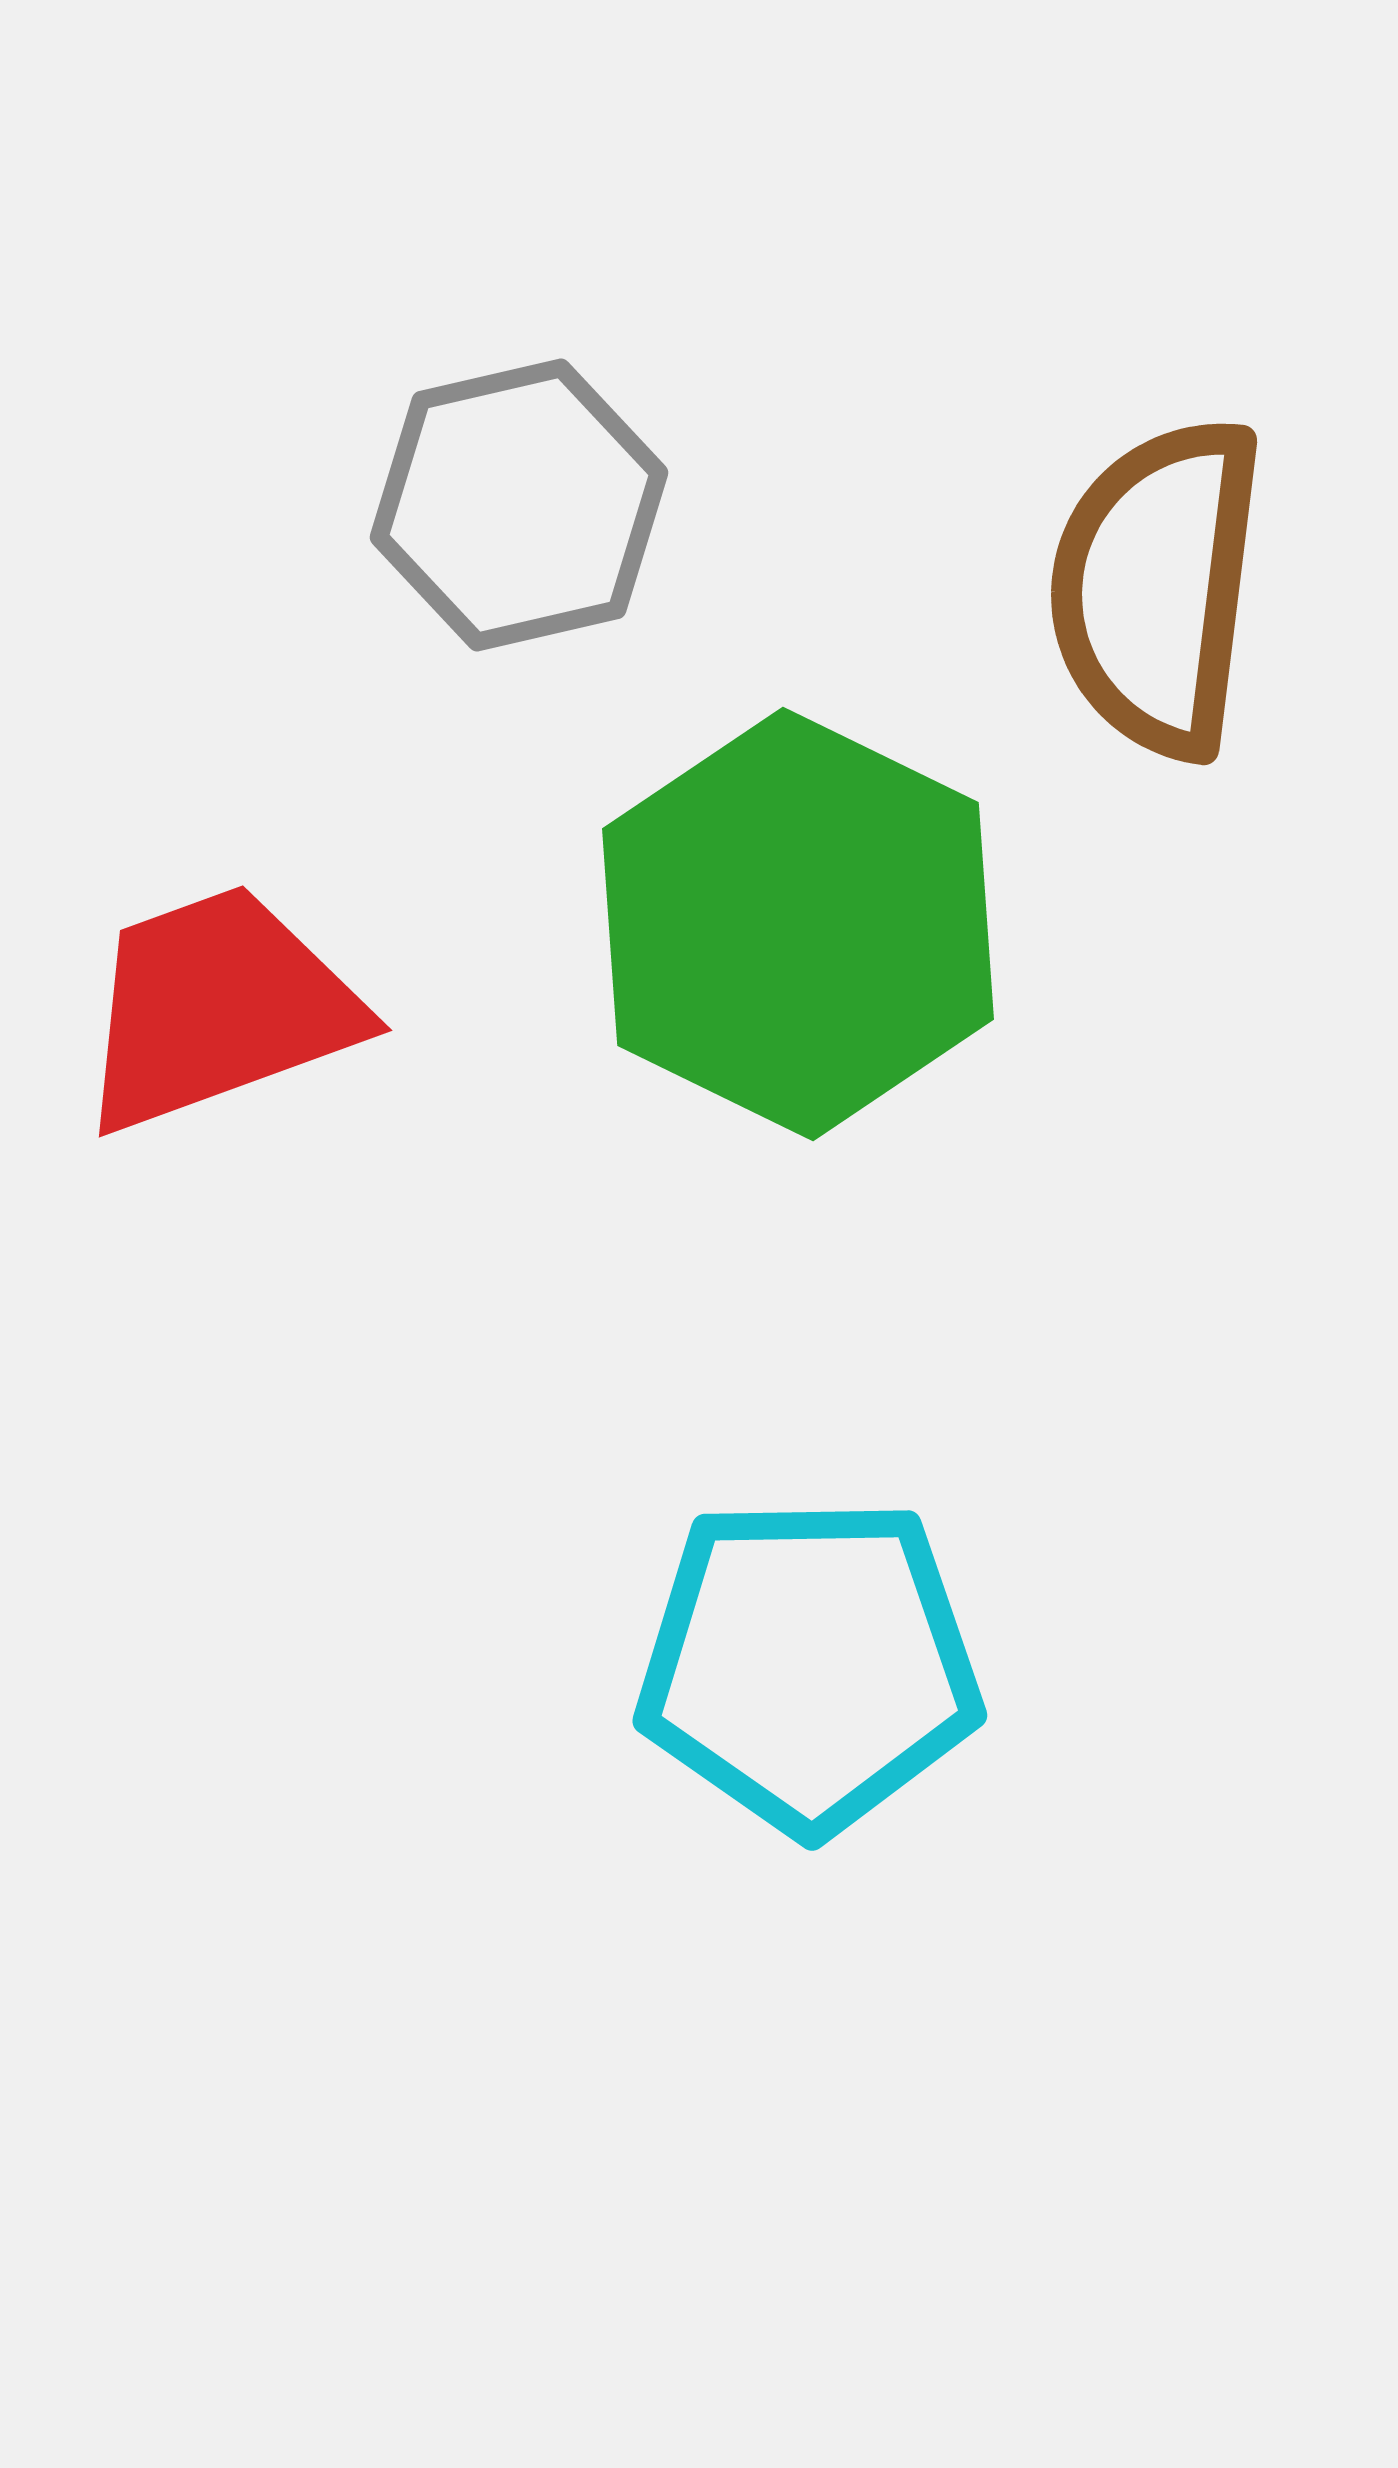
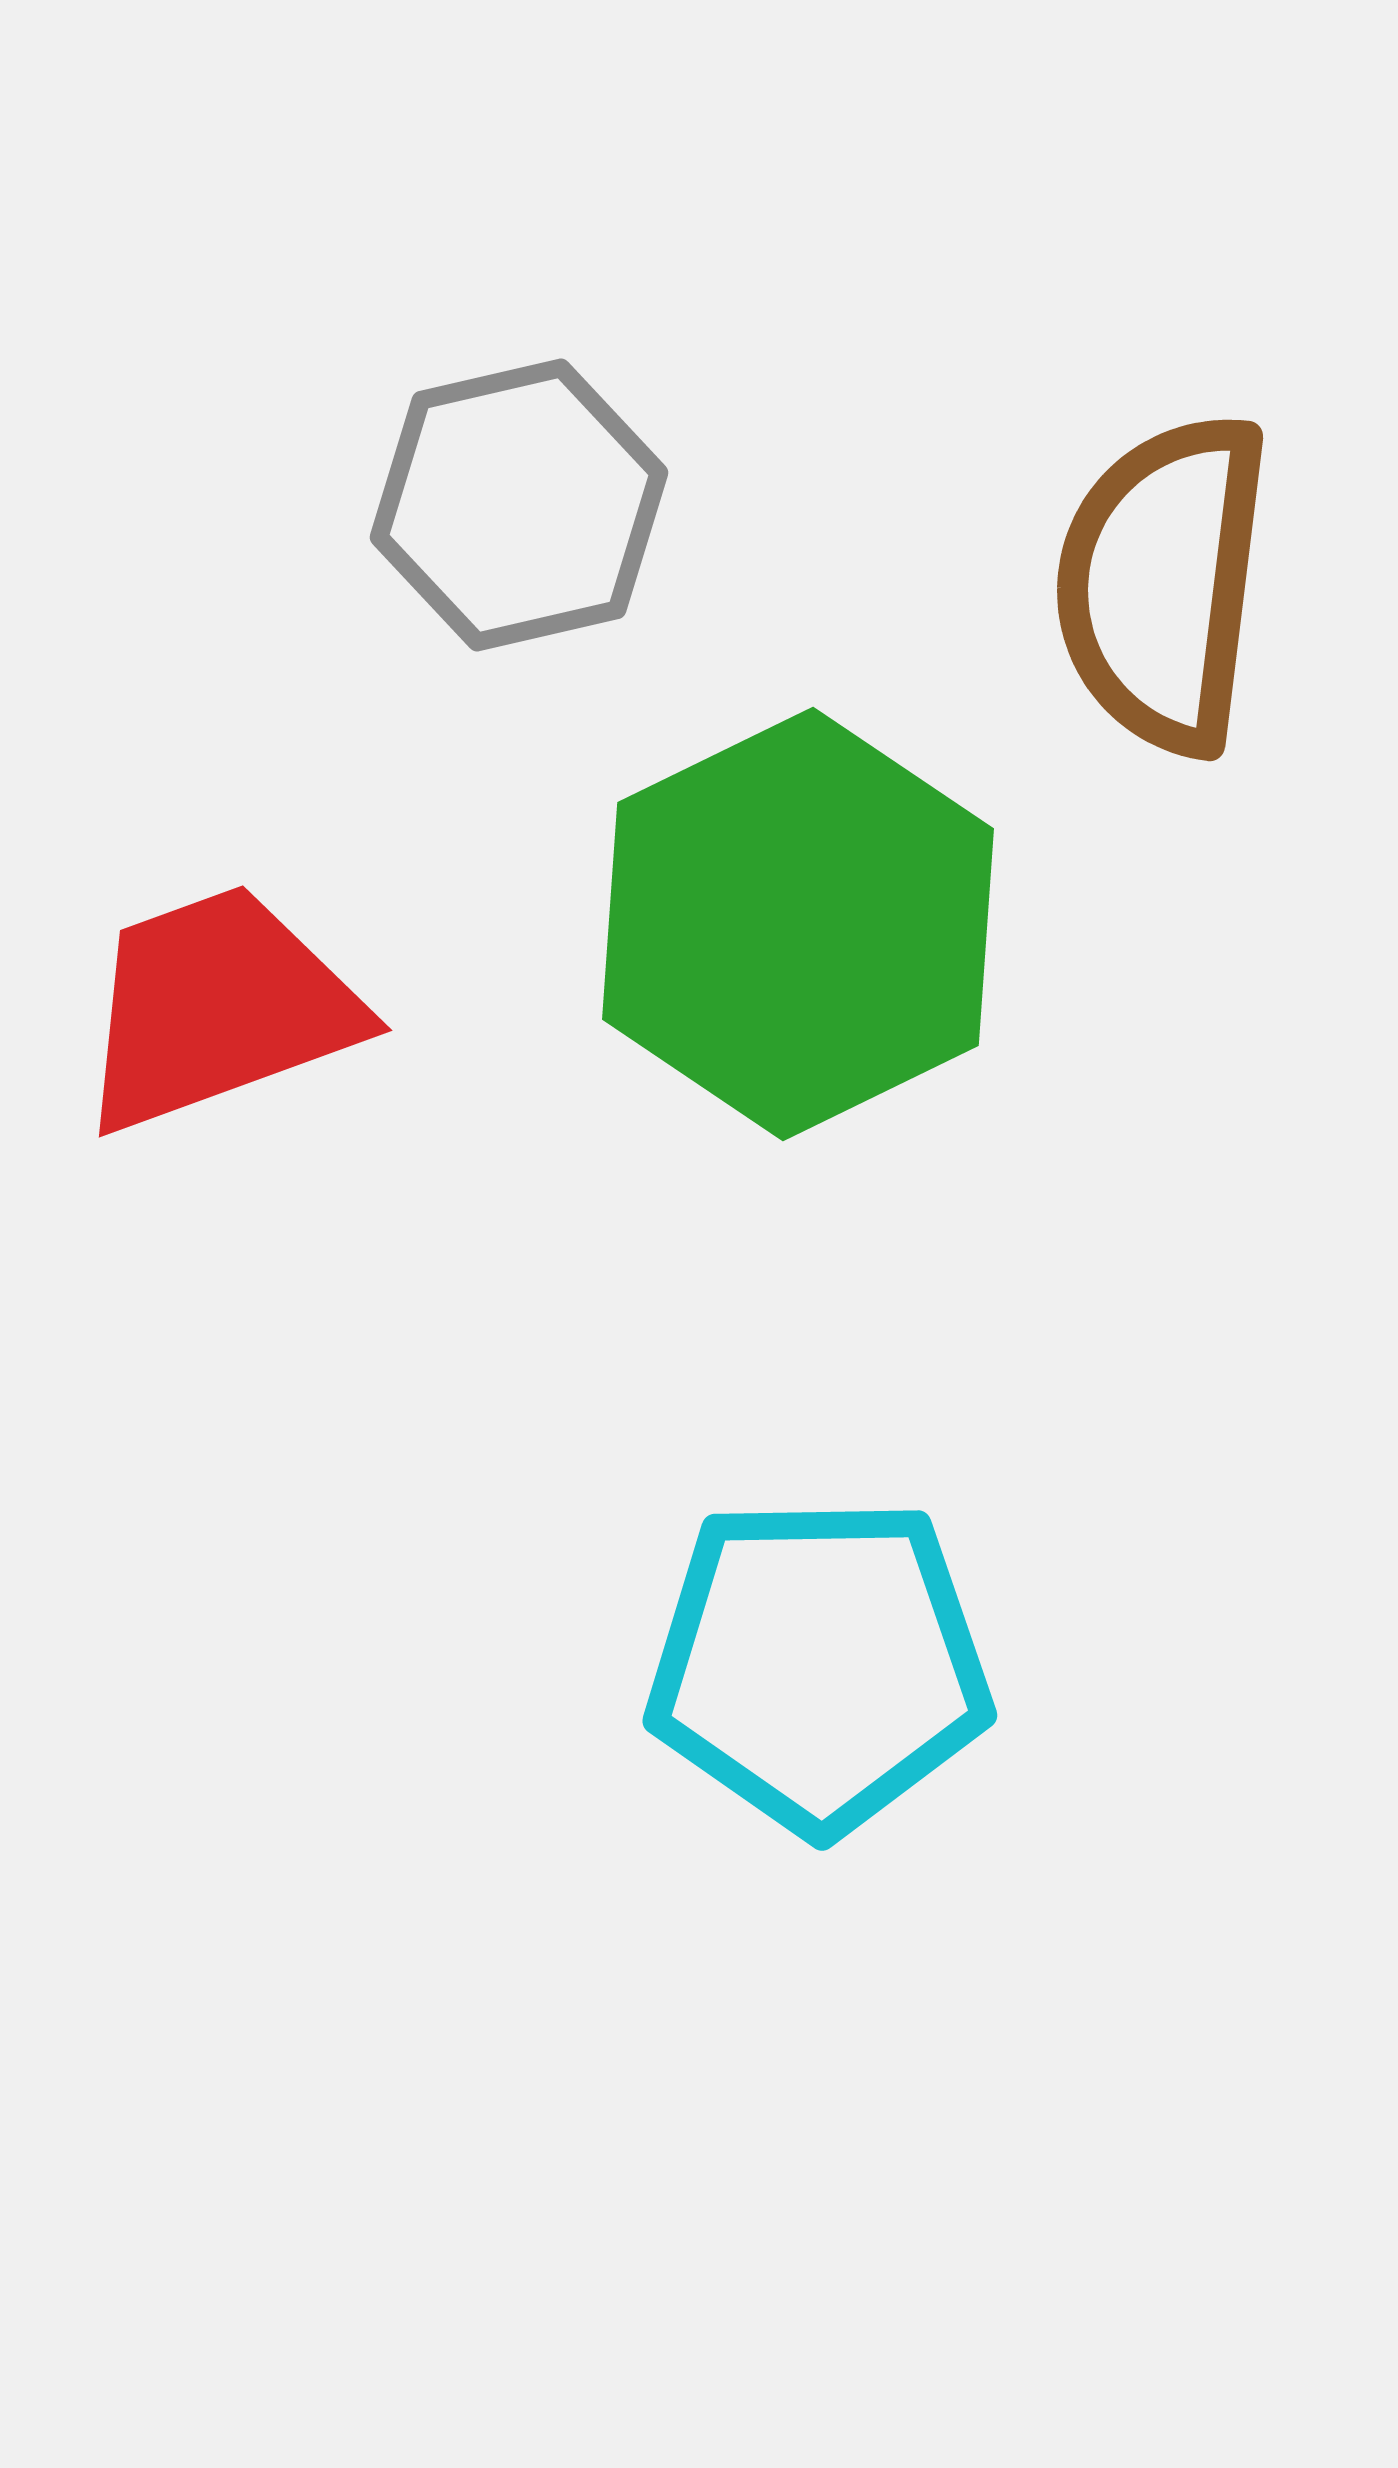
brown semicircle: moved 6 px right, 4 px up
green hexagon: rotated 8 degrees clockwise
cyan pentagon: moved 10 px right
